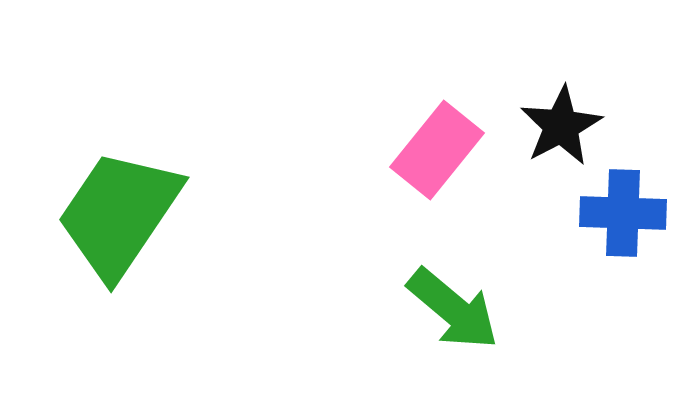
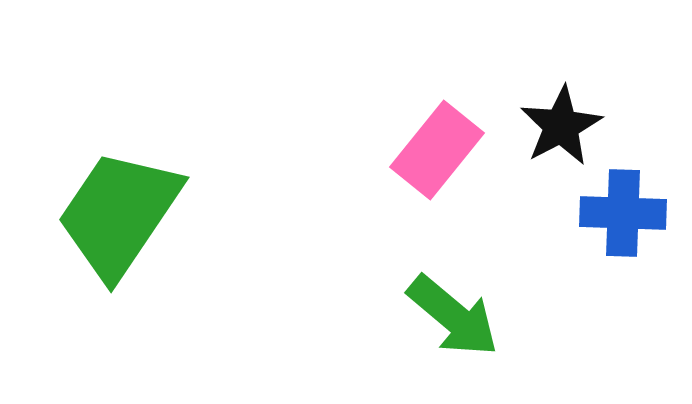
green arrow: moved 7 px down
